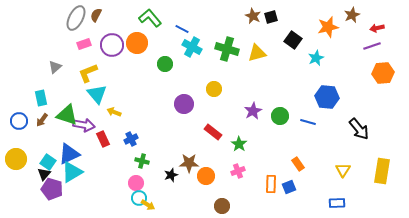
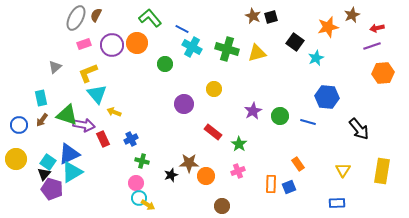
black square at (293, 40): moved 2 px right, 2 px down
blue circle at (19, 121): moved 4 px down
